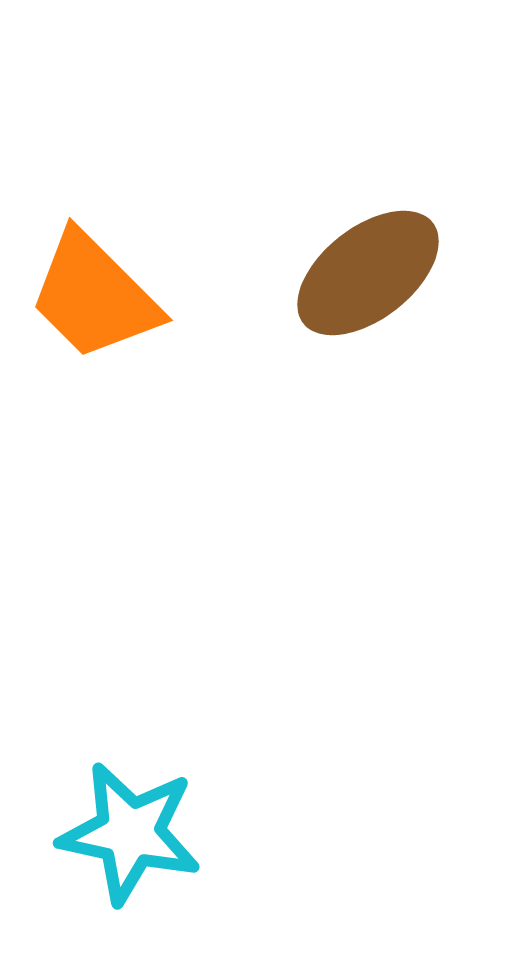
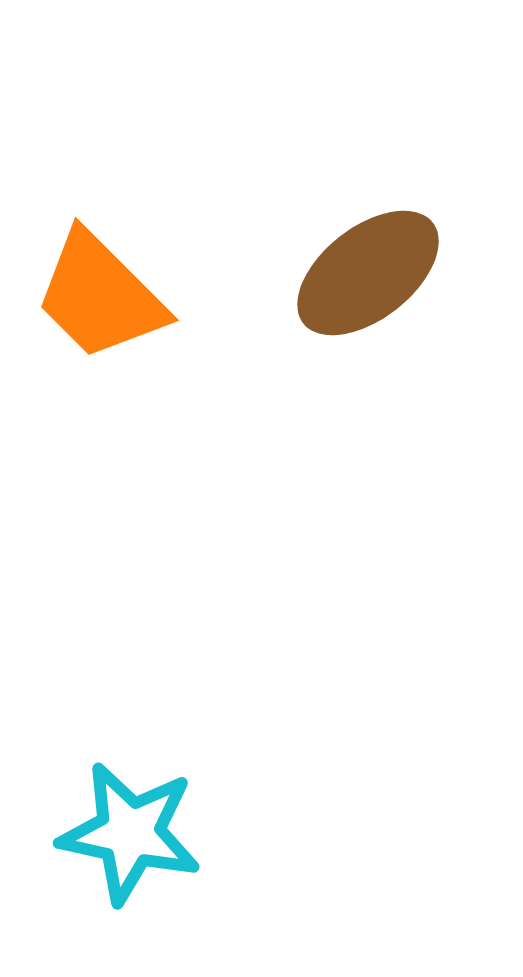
orange trapezoid: moved 6 px right
